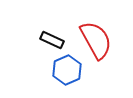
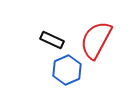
red semicircle: rotated 123 degrees counterclockwise
